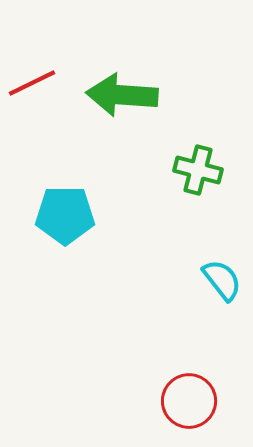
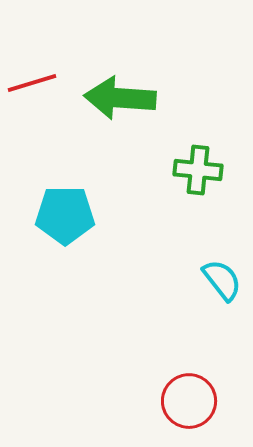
red line: rotated 9 degrees clockwise
green arrow: moved 2 px left, 3 px down
green cross: rotated 9 degrees counterclockwise
